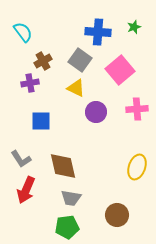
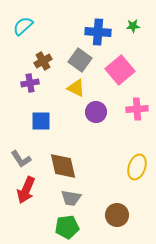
green star: moved 1 px left, 1 px up; rotated 16 degrees clockwise
cyan semicircle: moved 6 px up; rotated 95 degrees counterclockwise
